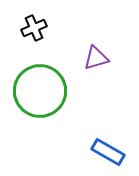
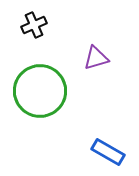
black cross: moved 3 px up
